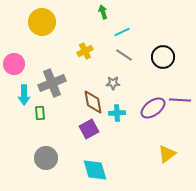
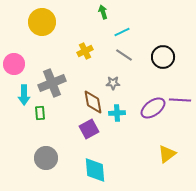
cyan diamond: rotated 12 degrees clockwise
